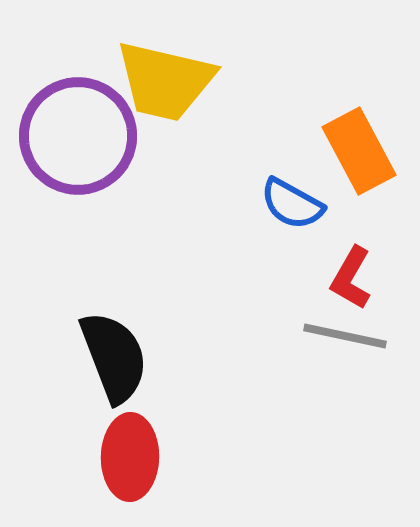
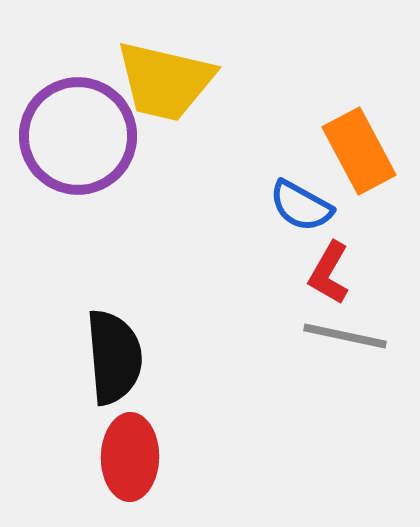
blue semicircle: moved 9 px right, 2 px down
red L-shape: moved 22 px left, 5 px up
black semicircle: rotated 16 degrees clockwise
